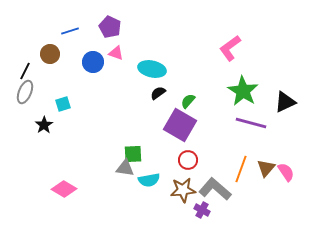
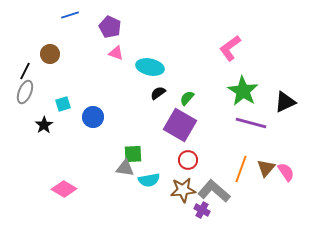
blue line: moved 16 px up
blue circle: moved 55 px down
cyan ellipse: moved 2 px left, 2 px up
green semicircle: moved 1 px left, 3 px up
gray L-shape: moved 1 px left, 2 px down
